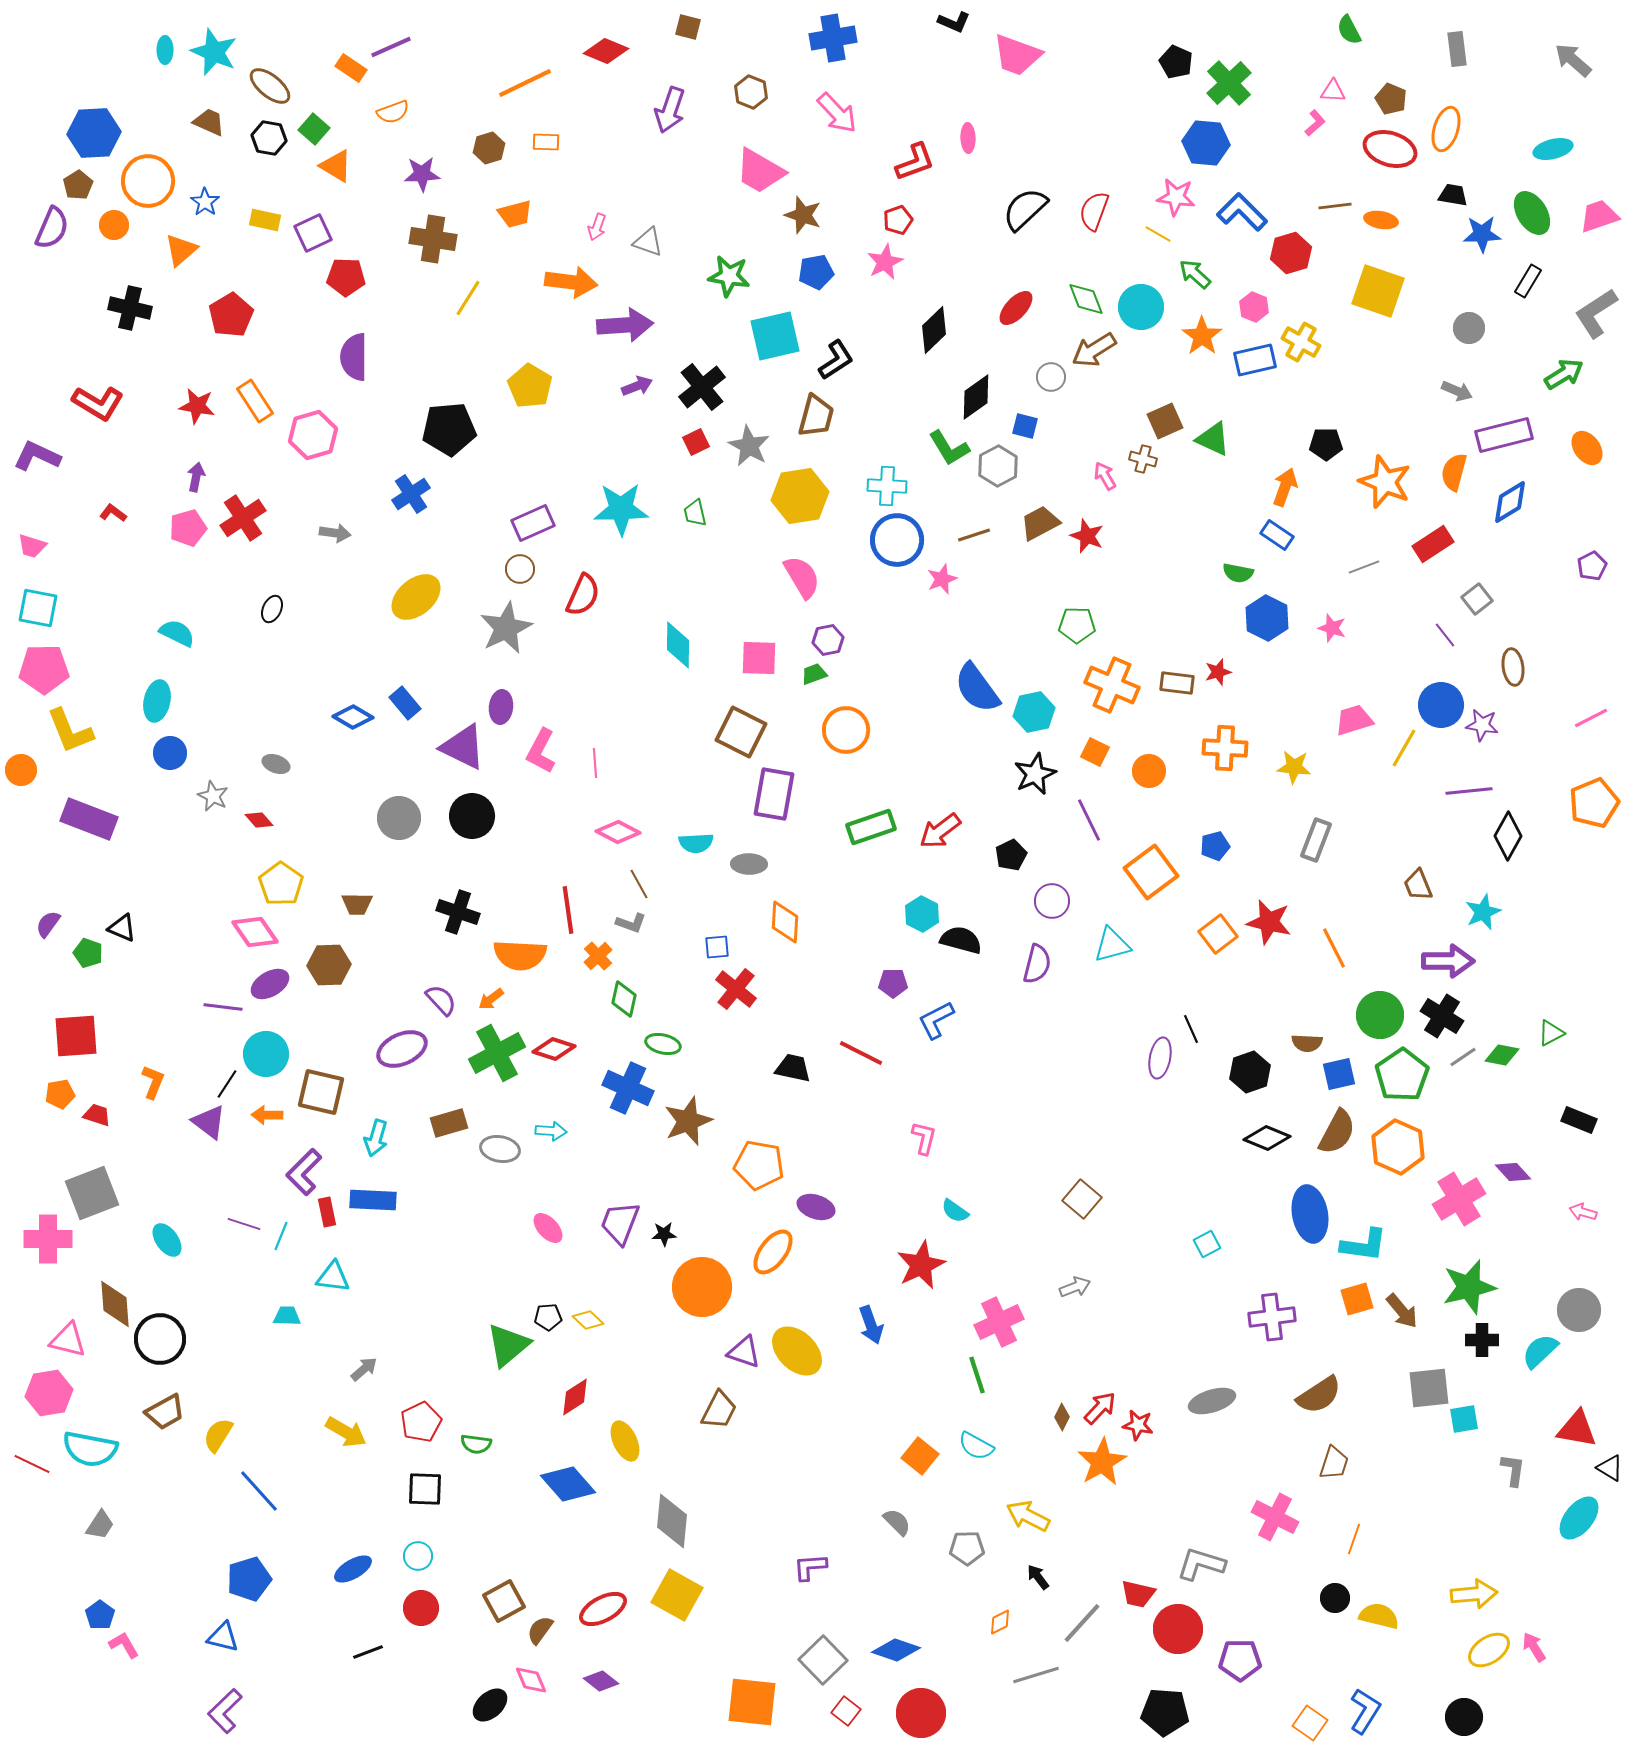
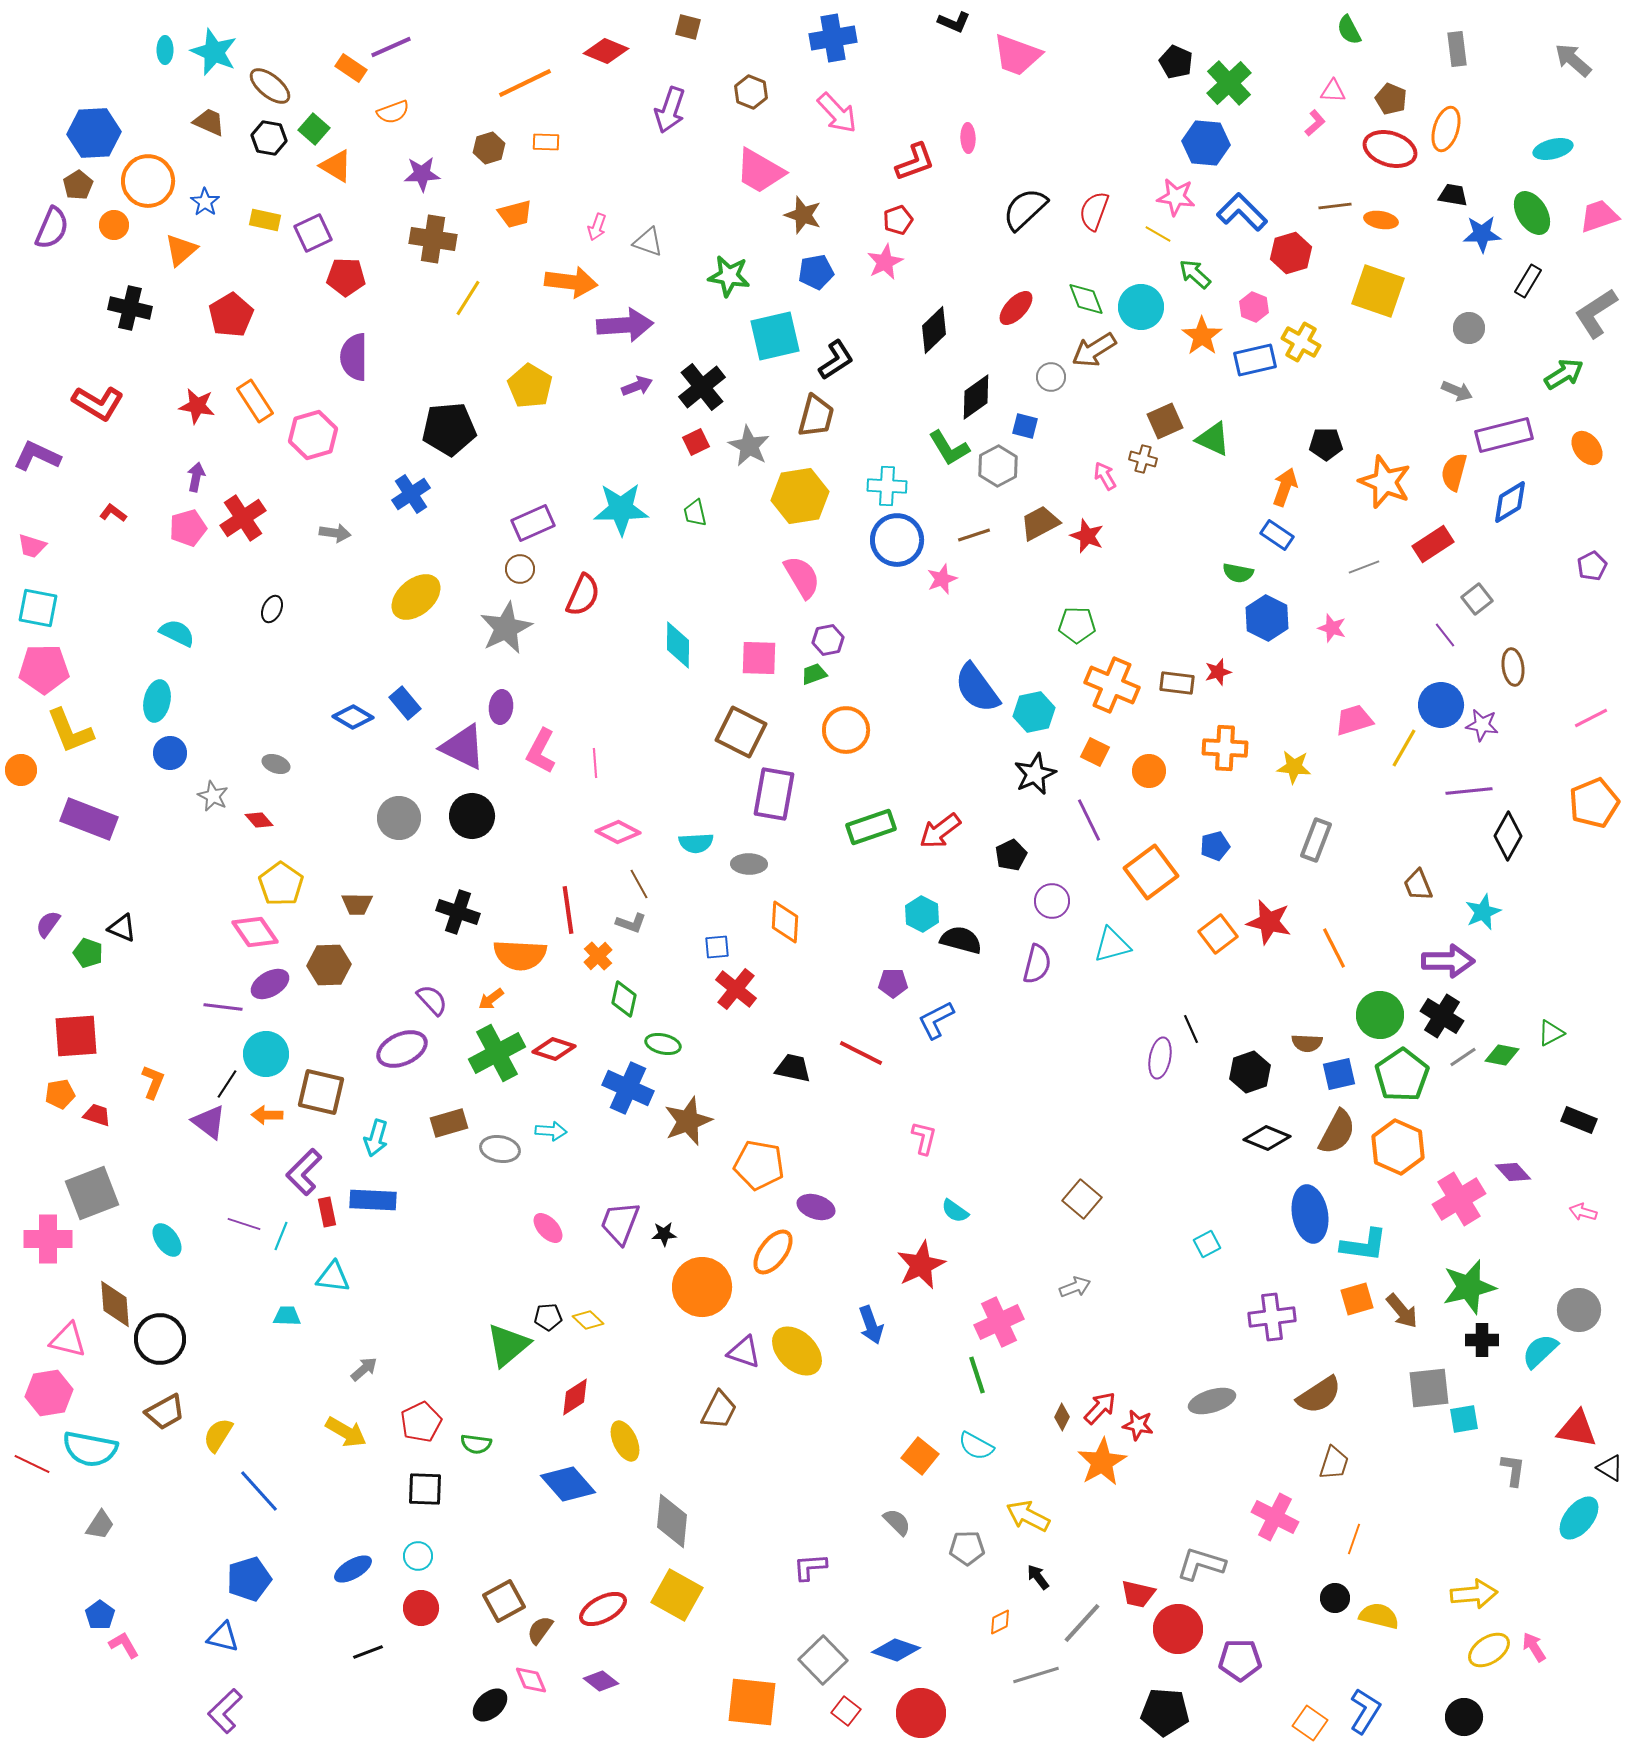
purple semicircle at (441, 1000): moved 9 px left
